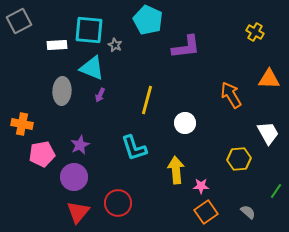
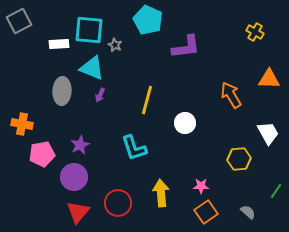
white rectangle: moved 2 px right, 1 px up
yellow arrow: moved 15 px left, 23 px down
